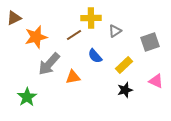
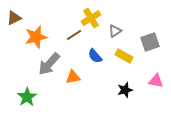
yellow cross: rotated 30 degrees counterclockwise
yellow rectangle: moved 9 px up; rotated 72 degrees clockwise
pink triangle: rotated 14 degrees counterclockwise
